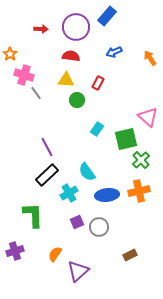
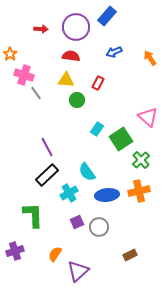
green square: moved 5 px left; rotated 20 degrees counterclockwise
